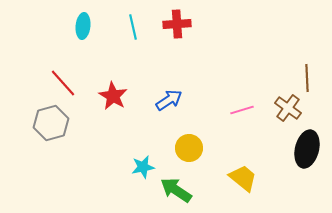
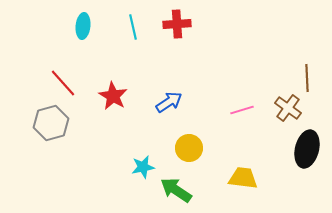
blue arrow: moved 2 px down
yellow trapezoid: rotated 32 degrees counterclockwise
